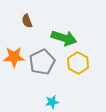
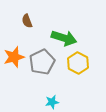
orange star: rotated 15 degrees counterclockwise
